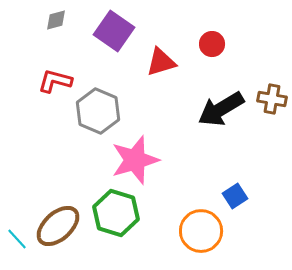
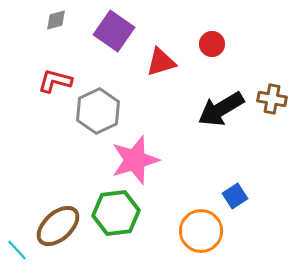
gray hexagon: rotated 12 degrees clockwise
green hexagon: rotated 24 degrees counterclockwise
cyan line: moved 11 px down
